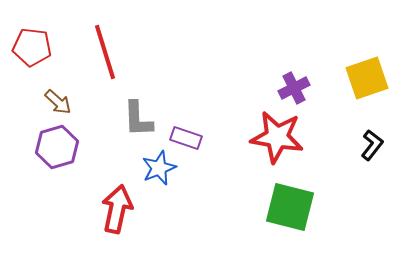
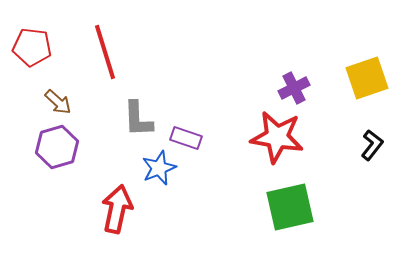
green square: rotated 27 degrees counterclockwise
